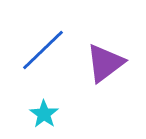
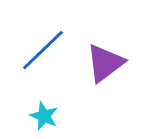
cyan star: moved 2 px down; rotated 12 degrees counterclockwise
